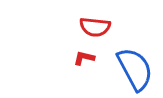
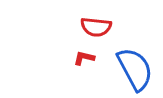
red semicircle: moved 1 px right
